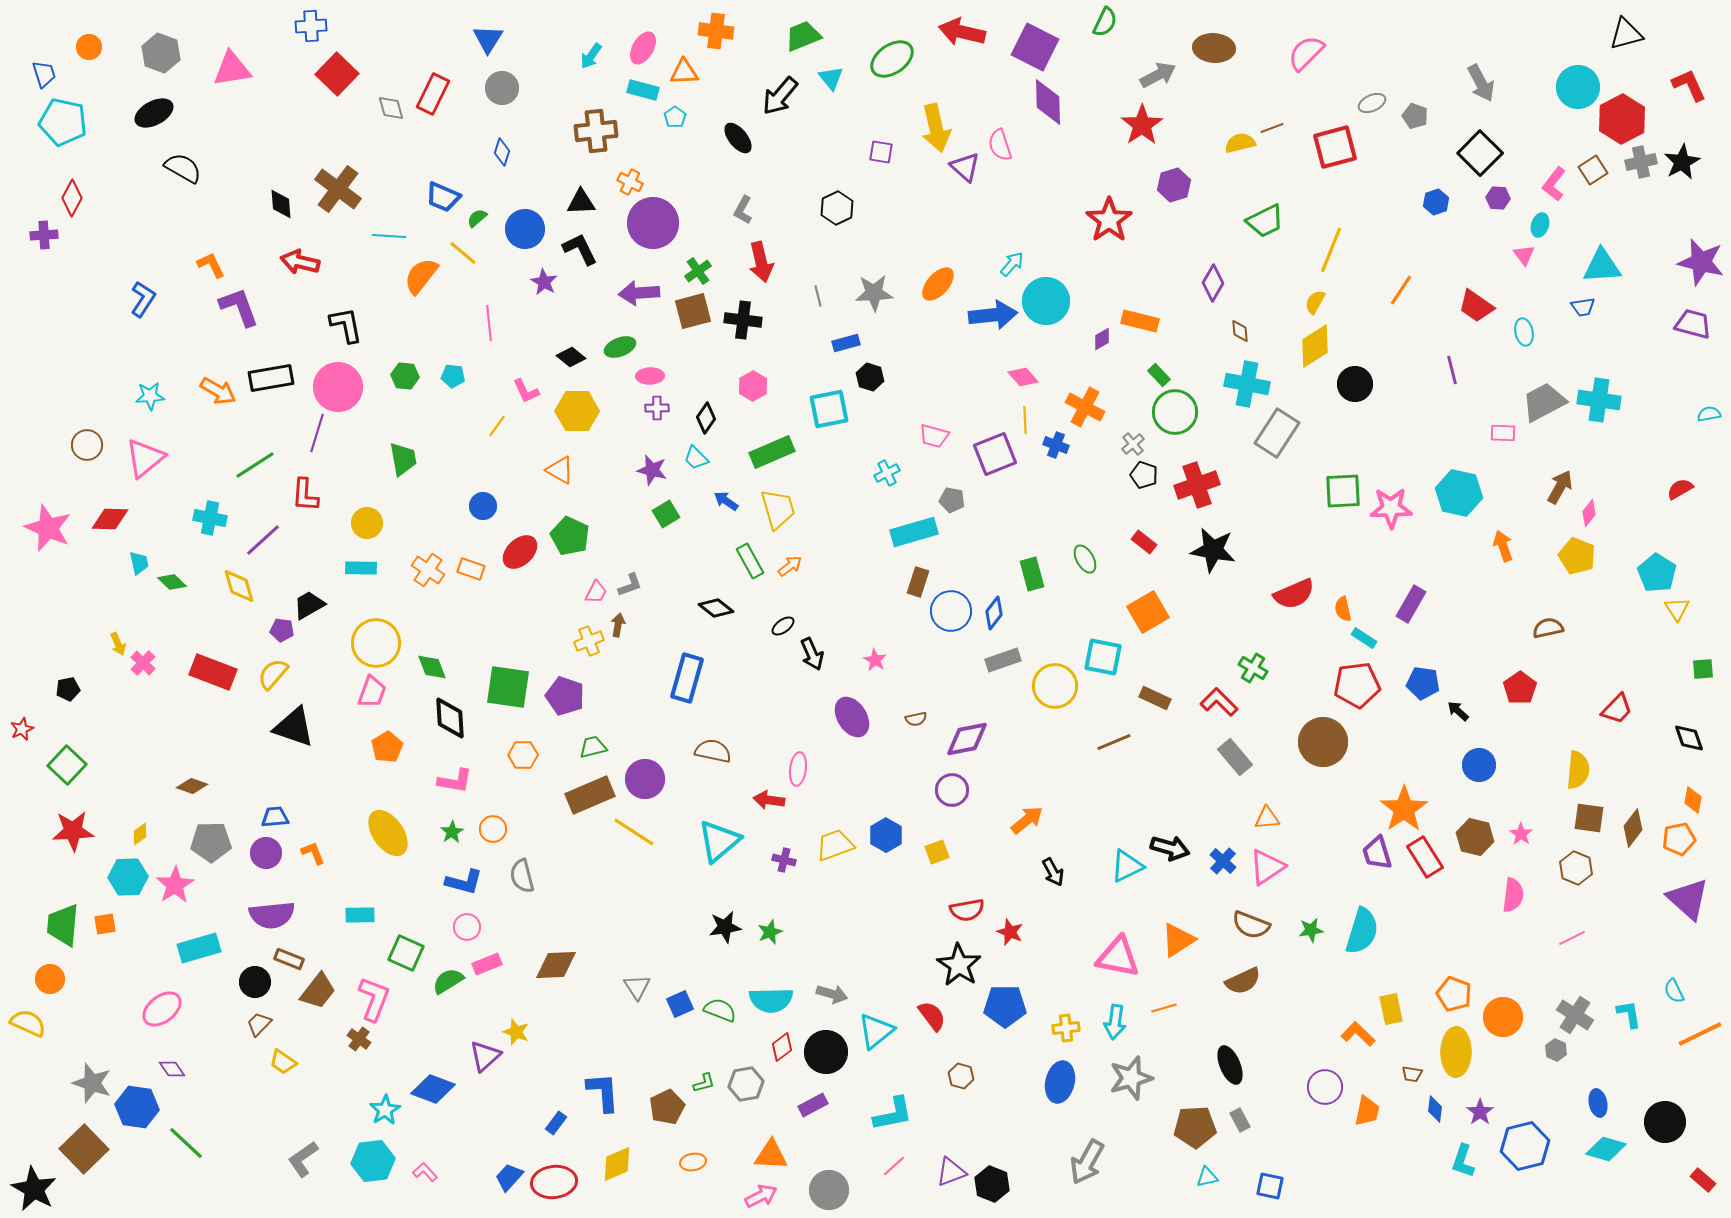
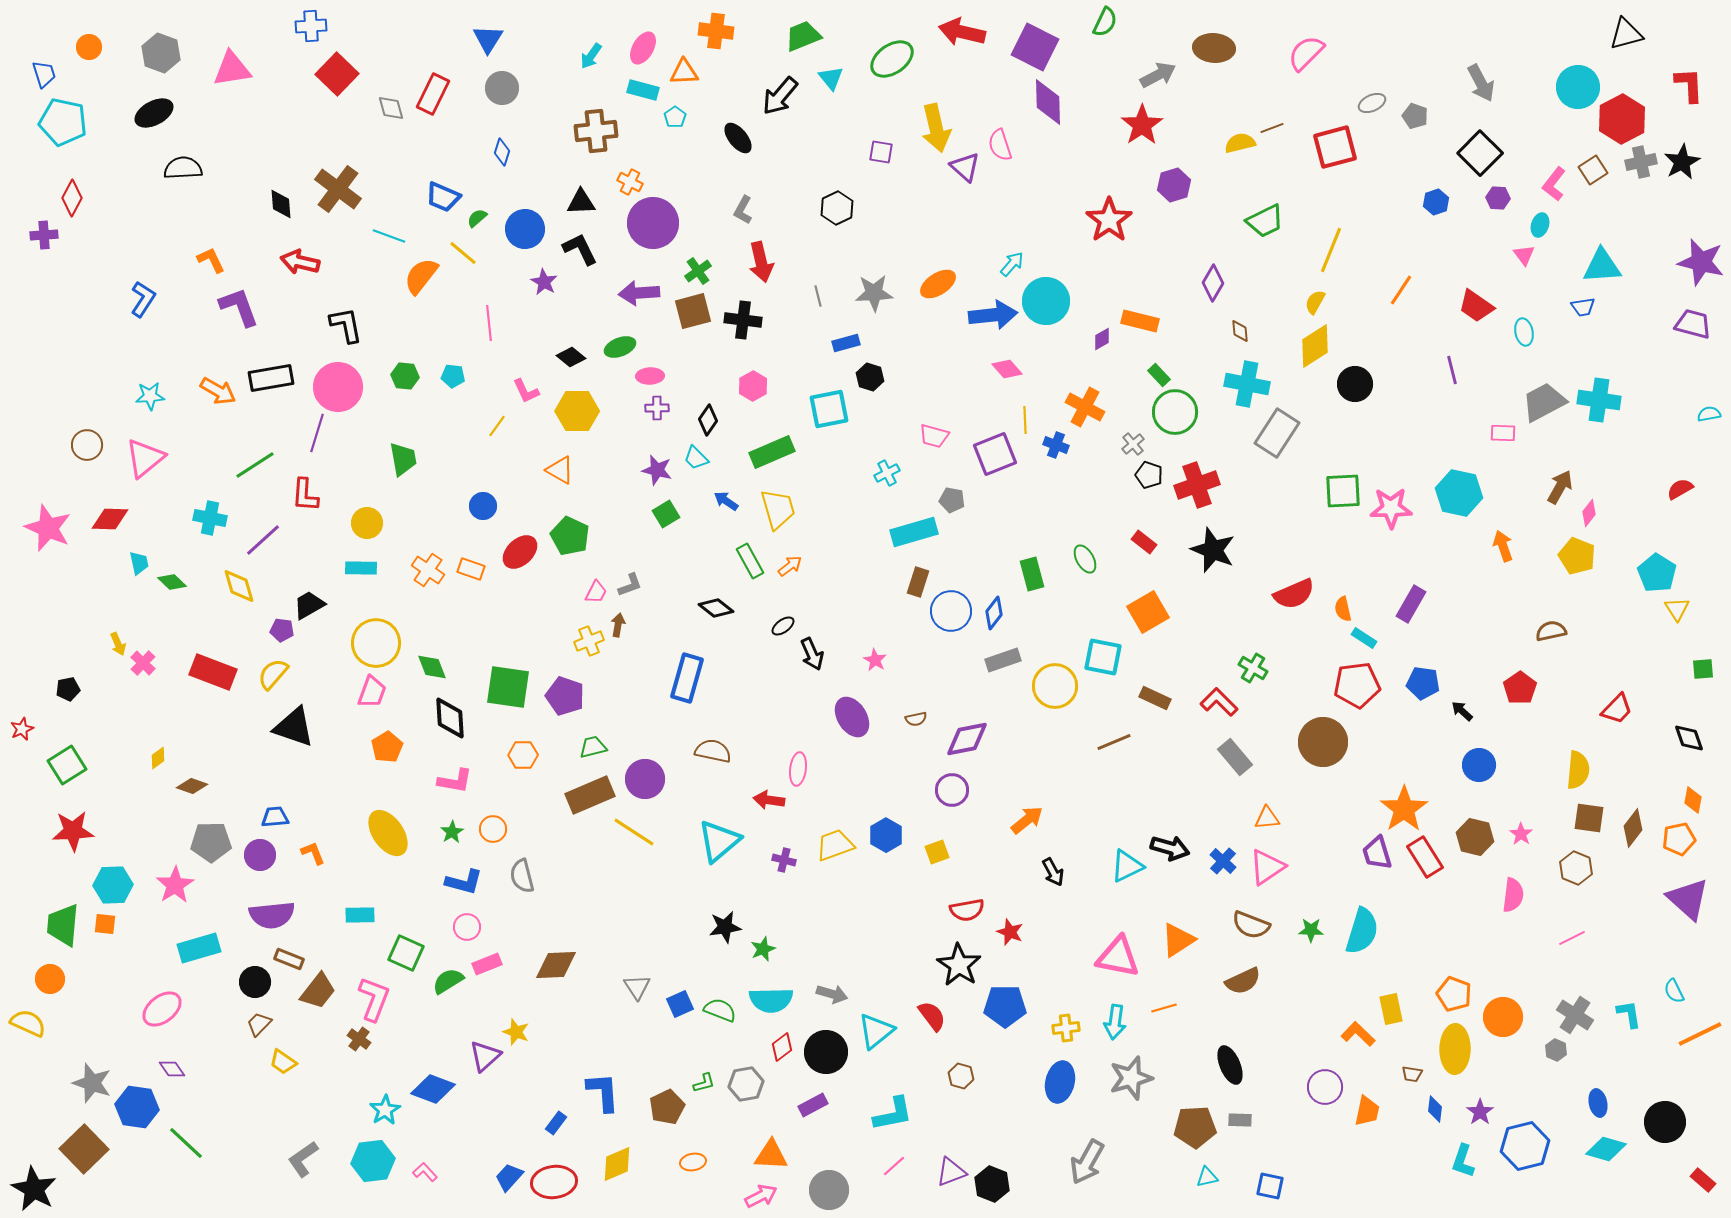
red L-shape at (1689, 85): rotated 21 degrees clockwise
black semicircle at (183, 168): rotated 33 degrees counterclockwise
cyan line at (389, 236): rotated 16 degrees clockwise
orange L-shape at (211, 265): moved 5 px up
orange ellipse at (938, 284): rotated 15 degrees clockwise
pink diamond at (1023, 377): moved 16 px left, 8 px up
black diamond at (706, 418): moved 2 px right, 2 px down
purple star at (652, 470): moved 5 px right
black pentagon at (1144, 475): moved 5 px right
black star at (1213, 550): rotated 12 degrees clockwise
brown semicircle at (1548, 628): moved 3 px right, 3 px down
black arrow at (1458, 711): moved 4 px right
green square at (67, 765): rotated 15 degrees clockwise
yellow diamond at (140, 834): moved 18 px right, 76 px up
purple circle at (266, 853): moved 6 px left, 2 px down
cyan hexagon at (128, 877): moved 15 px left, 8 px down
orange square at (105, 924): rotated 15 degrees clockwise
green star at (1311, 930): rotated 10 degrees clockwise
green star at (770, 932): moved 7 px left, 17 px down
yellow ellipse at (1456, 1052): moved 1 px left, 3 px up
gray rectangle at (1240, 1120): rotated 60 degrees counterclockwise
